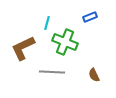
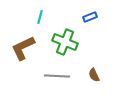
cyan line: moved 7 px left, 6 px up
gray line: moved 5 px right, 4 px down
